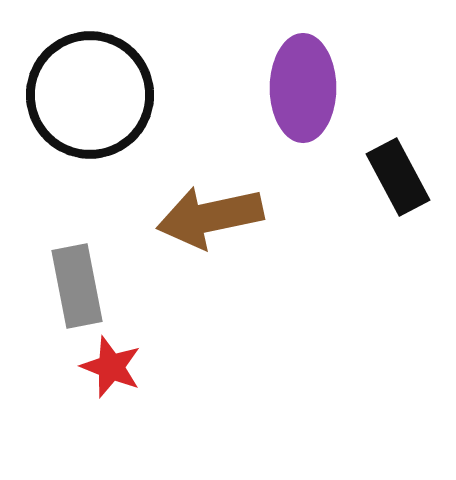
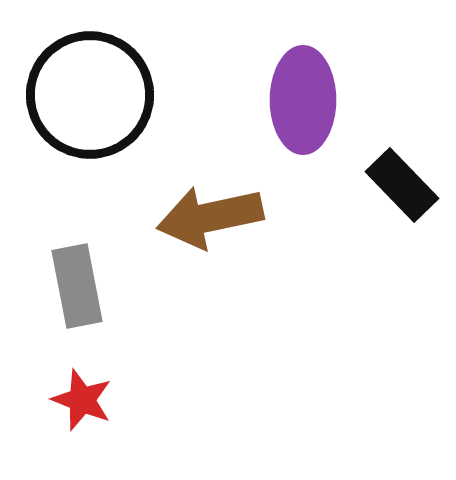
purple ellipse: moved 12 px down
black rectangle: moved 4 px right, 8 px down; rotated 16 degrees counterclockwise
red star: moved 29 px left, 33 px down
